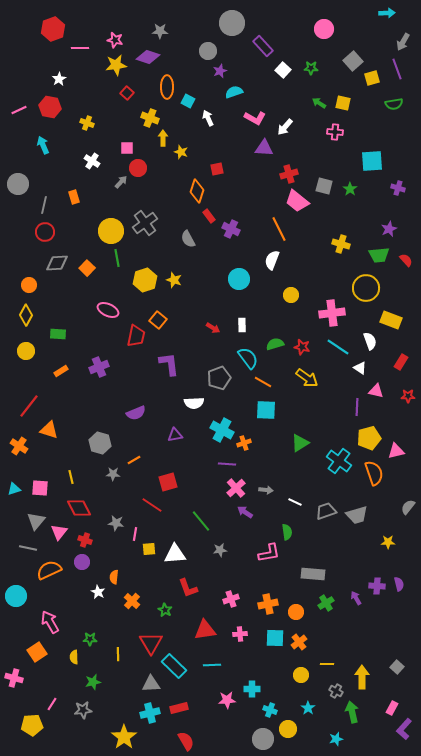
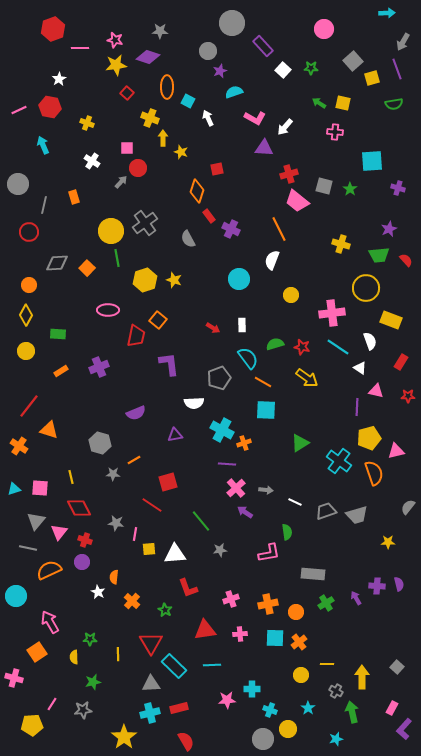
red circle at (45, 232): moved 16 px left
pink ellipse at (108, 310): rotated 25 degrees counterclockwise
